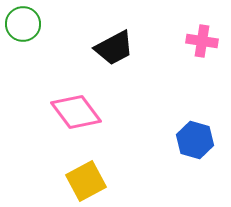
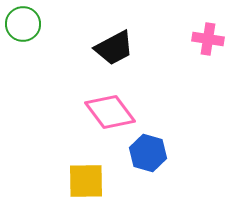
pink cross: moved 6 px right, 2 px up
pink diamond: moved 34 px right
blue hexagon: moved 47 px left, 13 px down
yellow square: rotated 27 degrees clockwise
